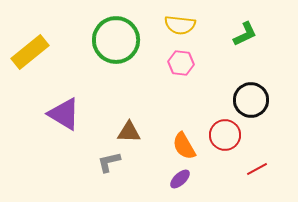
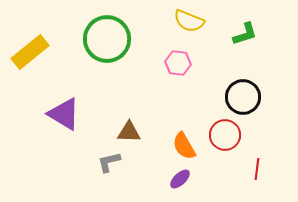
yellow semicircle: moved 9 px right, 4 px up; rotated 16 degrees clockwise
green L-shape: rotated 8 degrees clockwise
green circle: moved 9 px left, 1 px up
pink hexagon: moved 3 px left
black circle: moved 8 px left, 3 px up
red line: rotated 55 degrees counterclockwise
